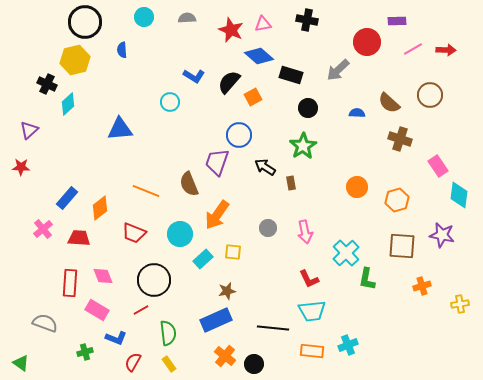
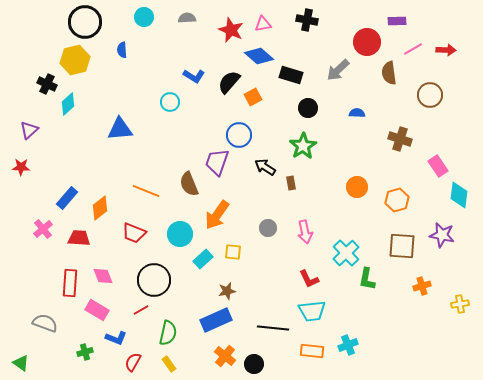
brown semicircle at (389, 103): moved 30 px up; rotated 40 degrees clockwise
green semicircle at (168, 333): rotated 20 degrees clockwise
